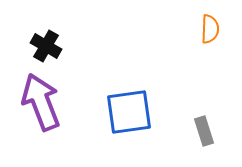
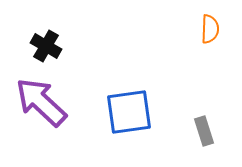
purple arrow: rotated 26 degrees counterclockwise
